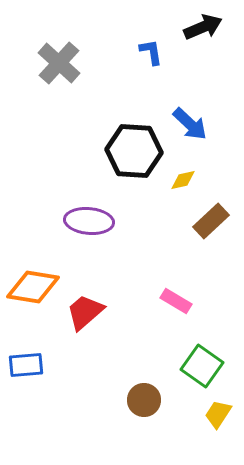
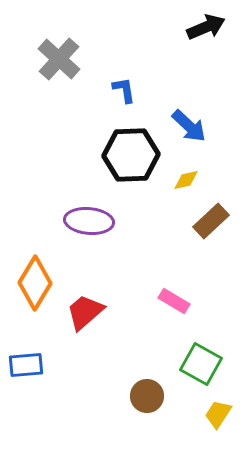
black arrow: moved 3 px right
blue L-shape: moved 27 px left, 38 px down
gray cross: moved 4 px up
blue arrow: moved 1 px left, 2 px down
black hexagon: moved 3 px left, 4 px down; rotated 6 degrees counterclockwise
yellow diamond: moved 3 px right
orange diamond: moved 2 px right, 4 px up; rotated 68 degrees counterclockwise
pink rectangle: moved 2 px left
green square: moved 1 px left, 2 px up; rotated 6 degrees counterclockwise
brown circle: moved 3 px right, 4 px up
